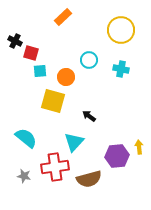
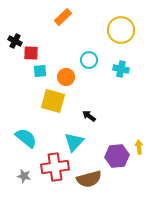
red square: rotated 14 degrees counterclockwise
